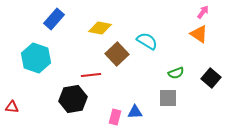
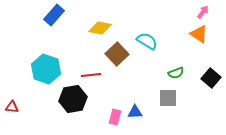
blue rectangle: moved 4 px up
cyan hexagon: moved 10 px right, 11 px down
